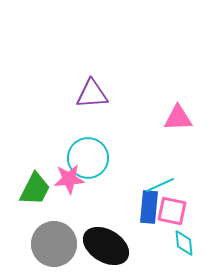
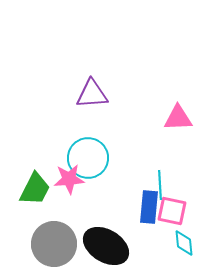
cyan line: rotated 68 degrees counterclockwise
